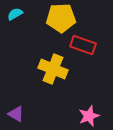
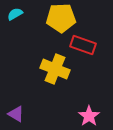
yellow cross: moved 2 px right
pink star: rotated 15 degrees counterclockwise
